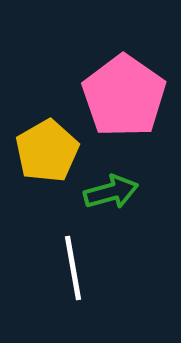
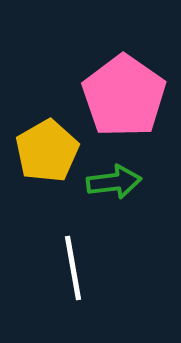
green arrow: moved 3 px right, 10 px up; rotated 8 degrees clockwise
